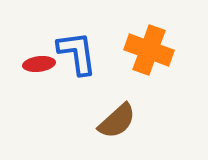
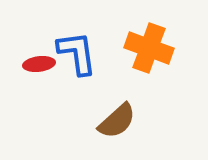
orange cross: moved 2 px up
